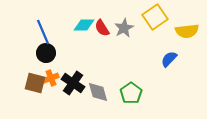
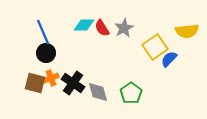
yellow square: moved 30 px down
